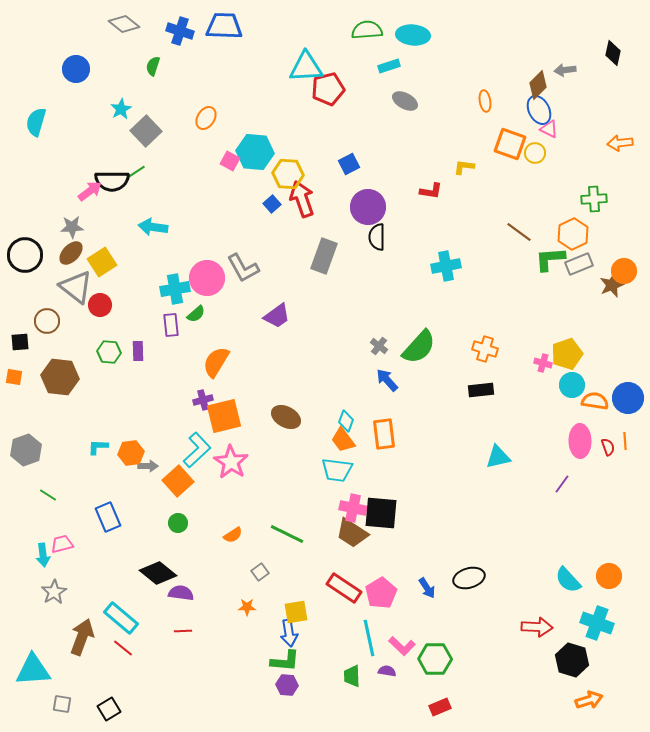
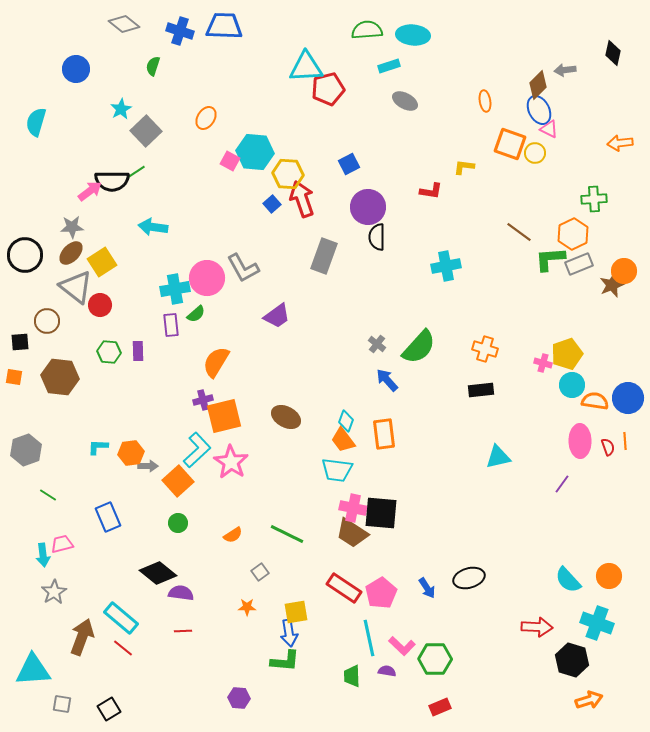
gray cross at (379, 346): moved 2 px left, 2 px up
purple hexagon at (287, 685): moved 48 px left, 13 px down
